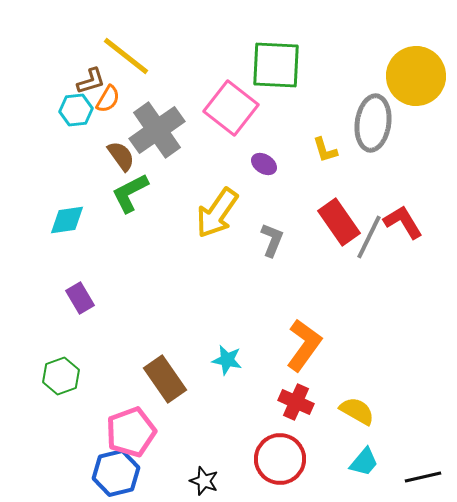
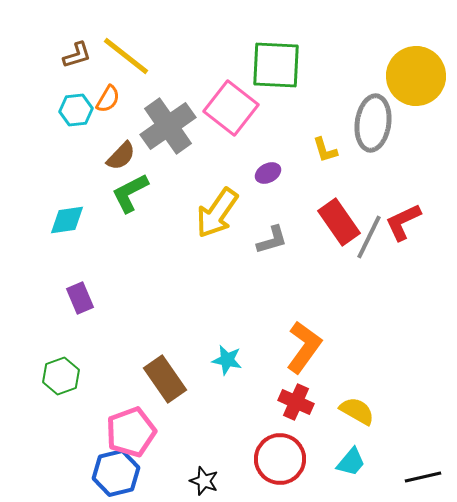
brown L-shape: moved 14 px left, 26 px up
gray cross: moved 11 px right, 4 px up
brown semicircle: rotated 80 degrees clockwise
purple ellipse: moved 4 px right, 9 px down; rotated 60 degrees counterclockwise
red L-shape: rotated 84 degrees counterclockwise
gray L-shape: rotated 52 degrees clockwise
purple rectangle: rotated 8 degrees clockwise
orange L-shape: moved 2 px down
cyan trapezoid: moved 13 px left
